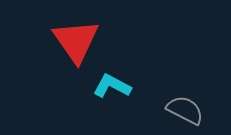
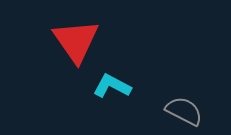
gray semicircle: moved 1 px left, 1 px down
